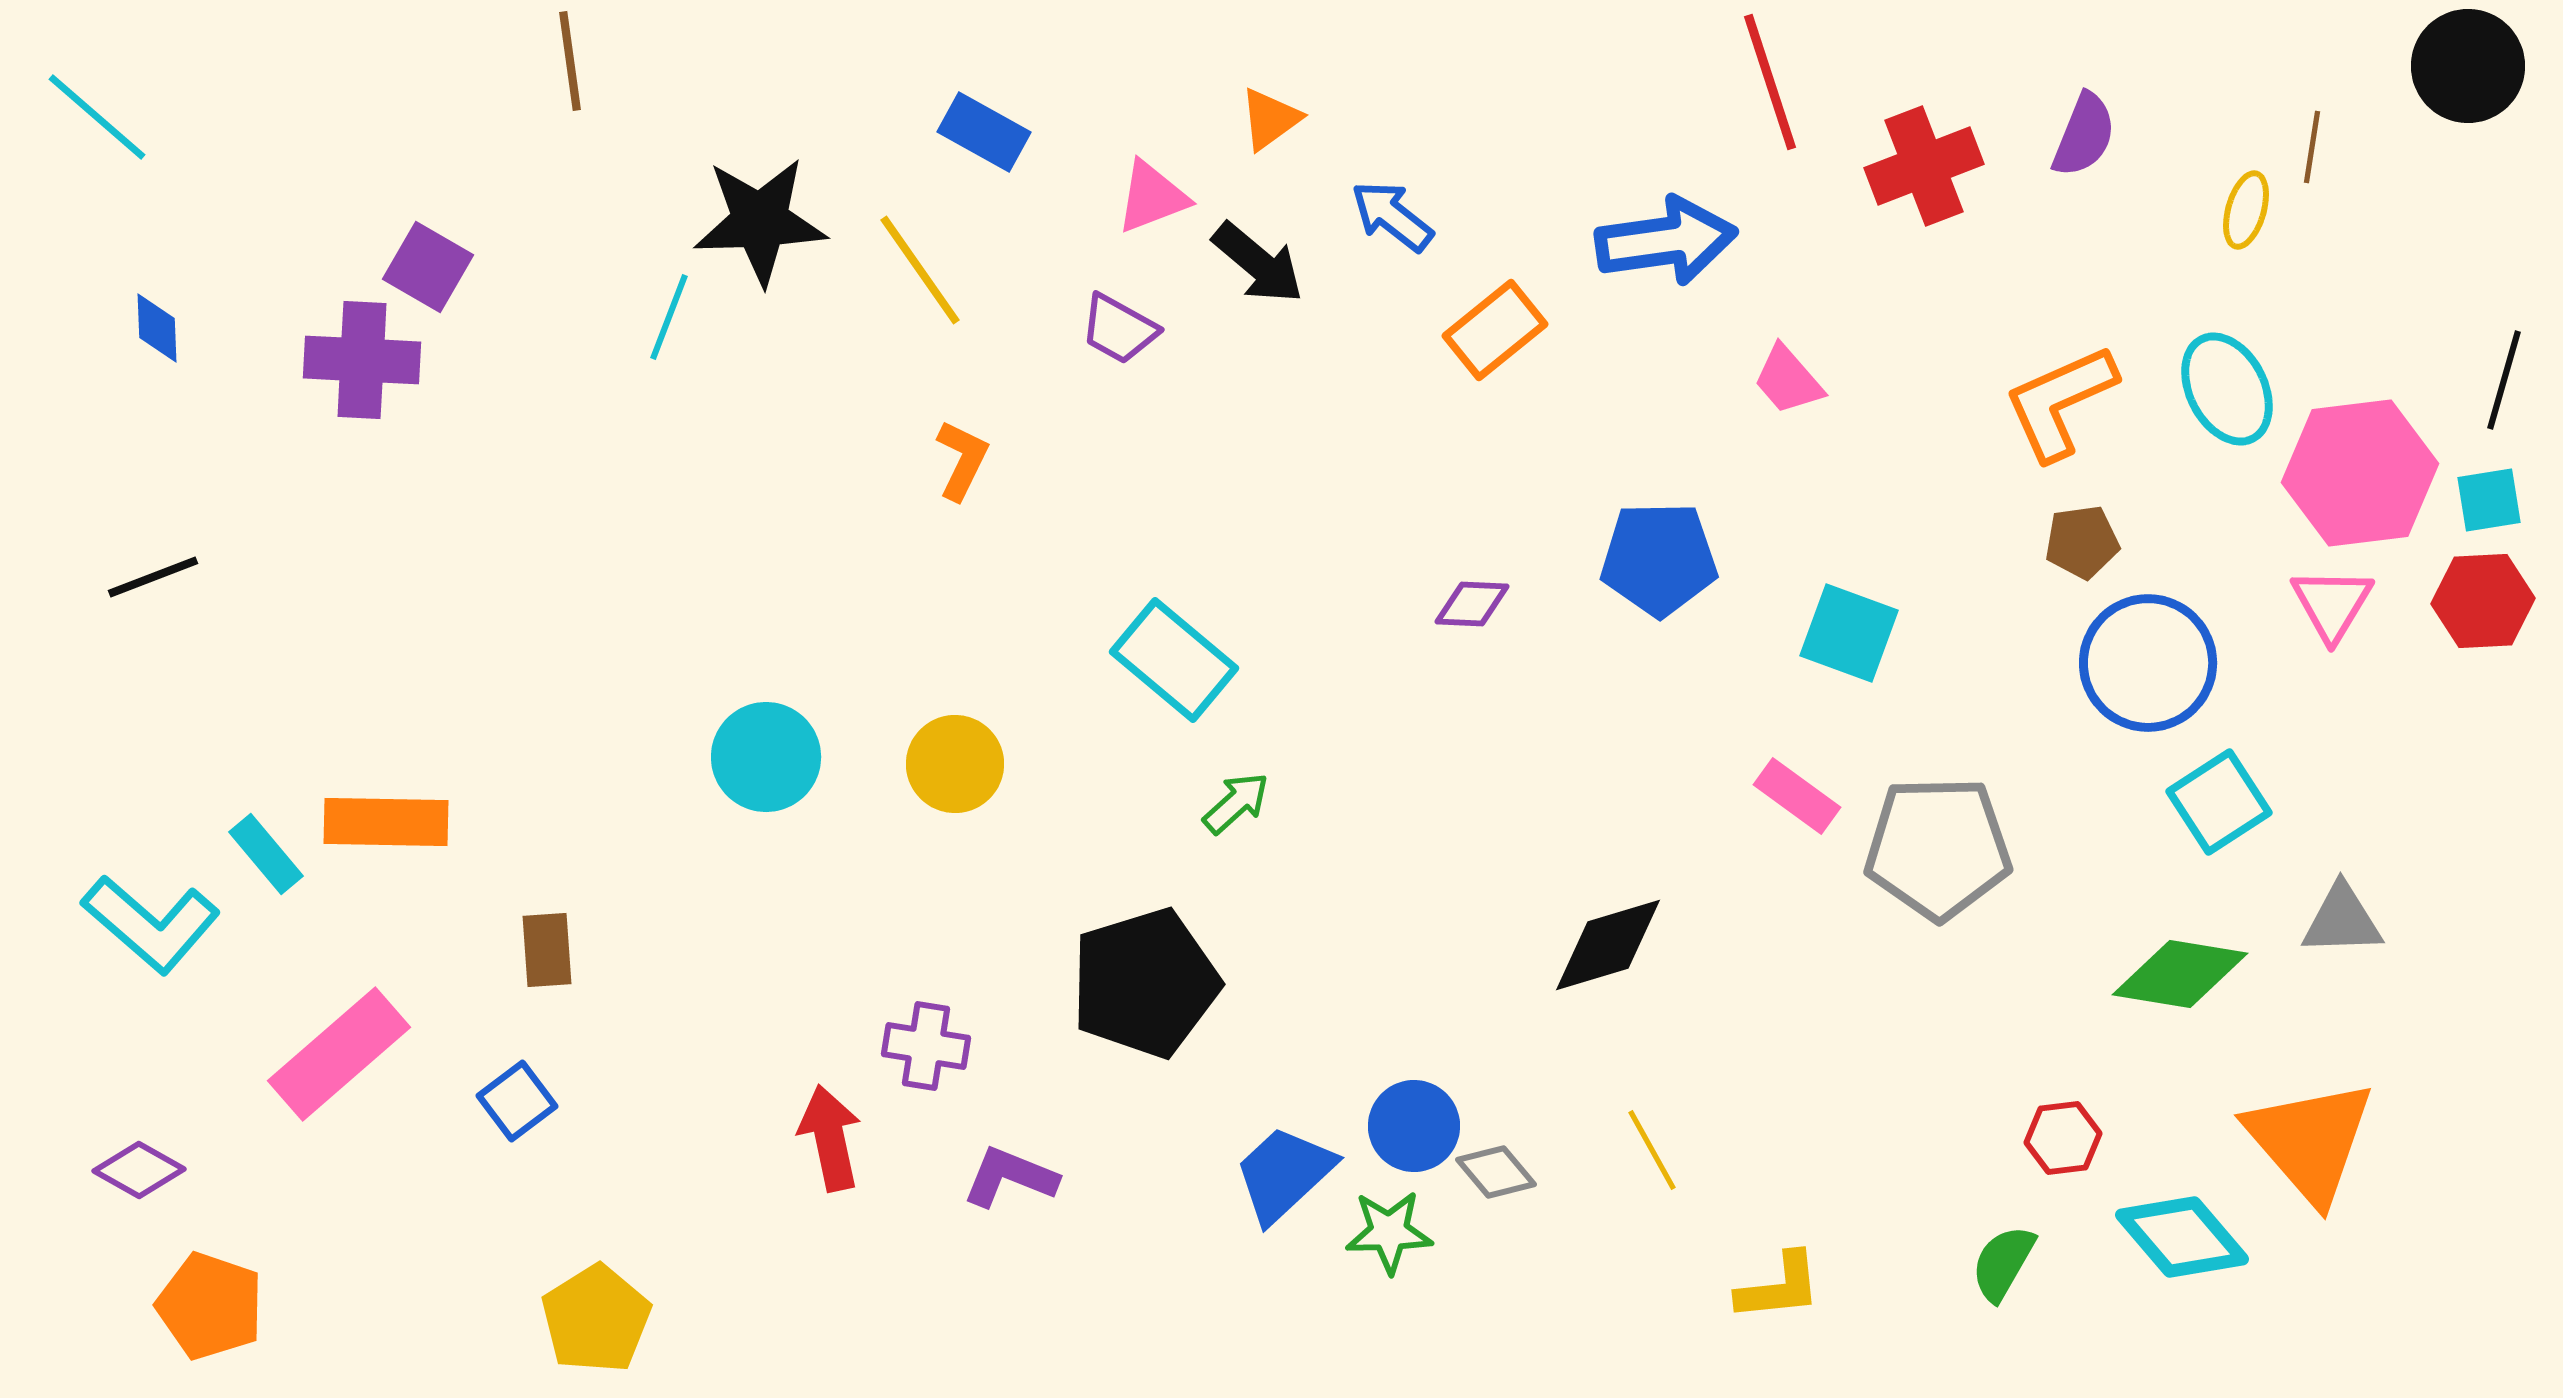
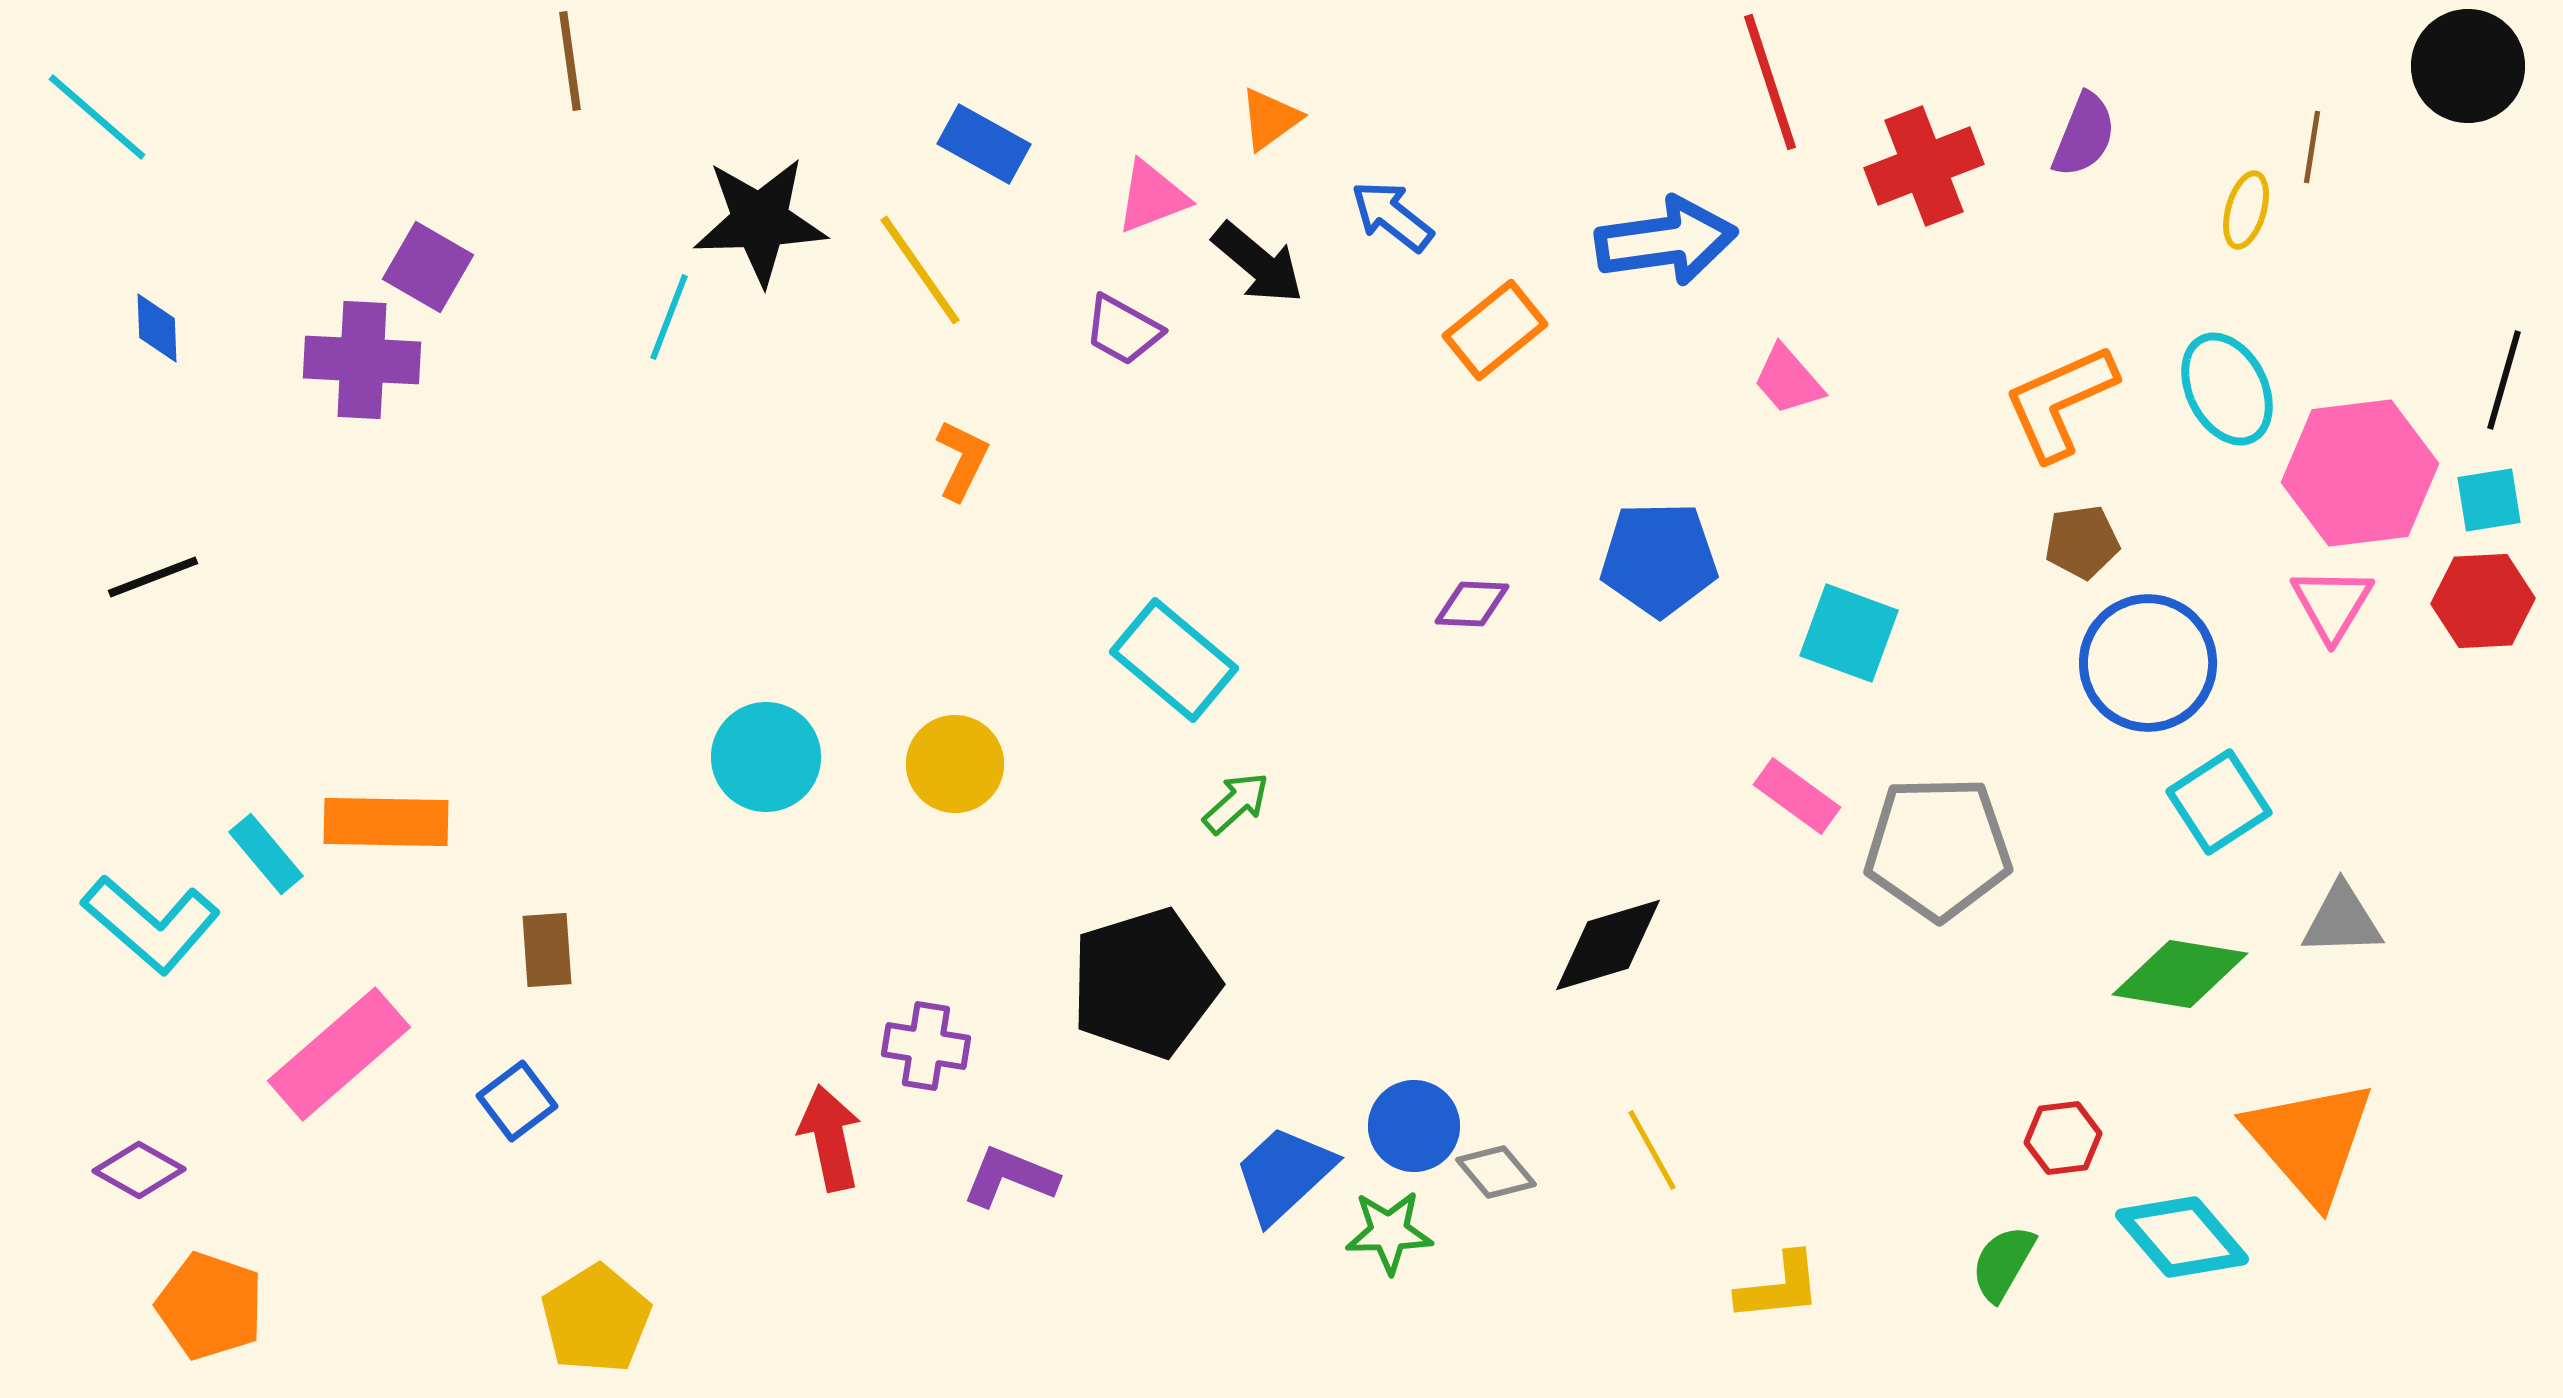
blue rectangle at (984, 132): moved 12 px down
purple trapezoid at (1119, 329): moved 4 px right, 1 px down
